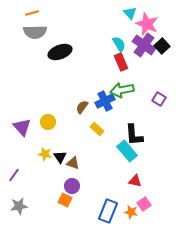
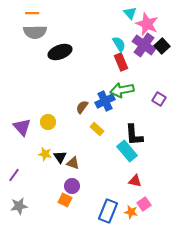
orange line: rotated 16 degrees clockwise
